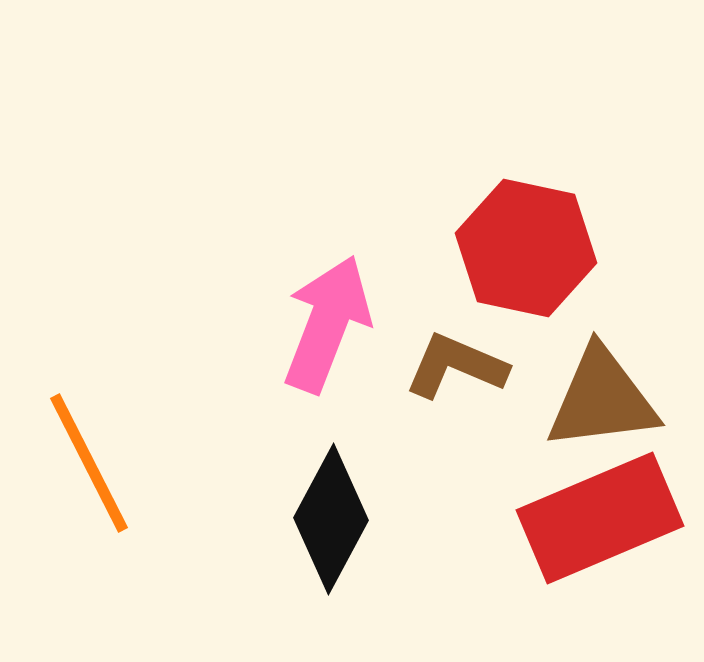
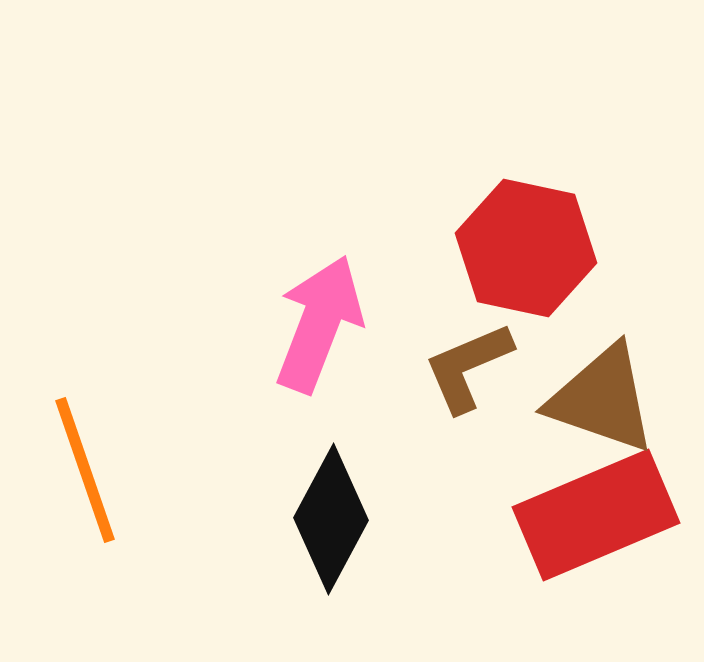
pink arrow: moved 8 px left
brown L-shape: moved 12 px right, 1 px down; rotated 46 degrees counterclockwise
brown triangle: rotated 26 degrees clockwise
orange line: moved 4 px left, 7 px down; rotated 8 degrees clockwise
red rectangle: moved 4 px left, 3 px up
